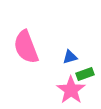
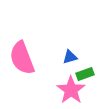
pink semicircle: moved 4 px left, 11 px down
